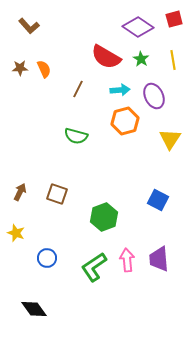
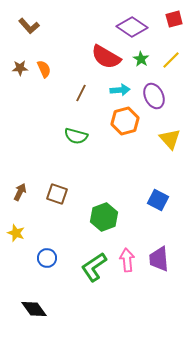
purple diamond: moved 6 px left
yellow line: moved 2 px left; rotated 54 degrees clockwise
brown line: moved 3 px right, 4 px down
yellow triangle: rotated 15 degrees counterclockwise
